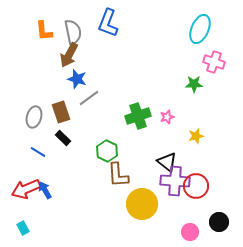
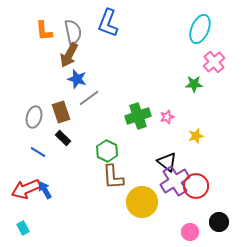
pink cross: rotated 30 degrees clockwise
brown L-shape: moved 5 px left, 2 px down
purple cross: rotated 36 degrees counterclockwise
yellow circle: moved 2 px up
